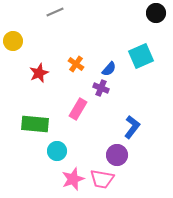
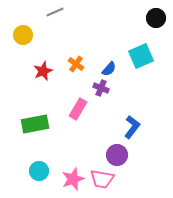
black circle: moved 5 px down
yellow circle: moved 10 px right, 6 px up
red star: moved 4 px right, 2 px up
green rectangle: rotated 16 degrees counterclockwise
cyan circle: moved 18 px left, 20 px down
